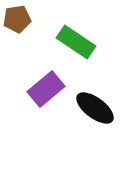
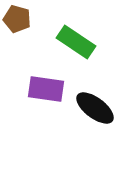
brown pentagon: rotated 24 degrees clockwise
purple rectangle: rotated 48 degrees clockwise
